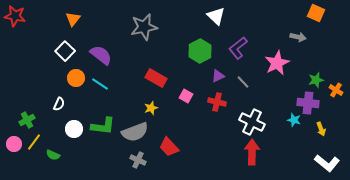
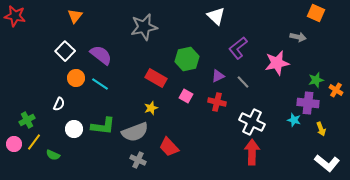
orange triangle: moved 2 px right, 3 px up
green hexagon: moved 13 px left, 8 px down; rotated 15 degrees clockwise
pink star: rotated 15 degrees clockwise
